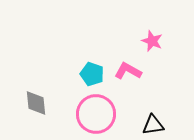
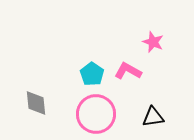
pink star: moved 1 px right, 1 px down
cyan pentagon: rotated 15 degrees clockwise
black triangle: moved 8 px up
